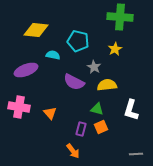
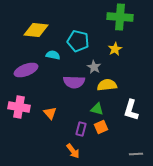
purple semicircle: rotated 25 degrees counterclockwise
